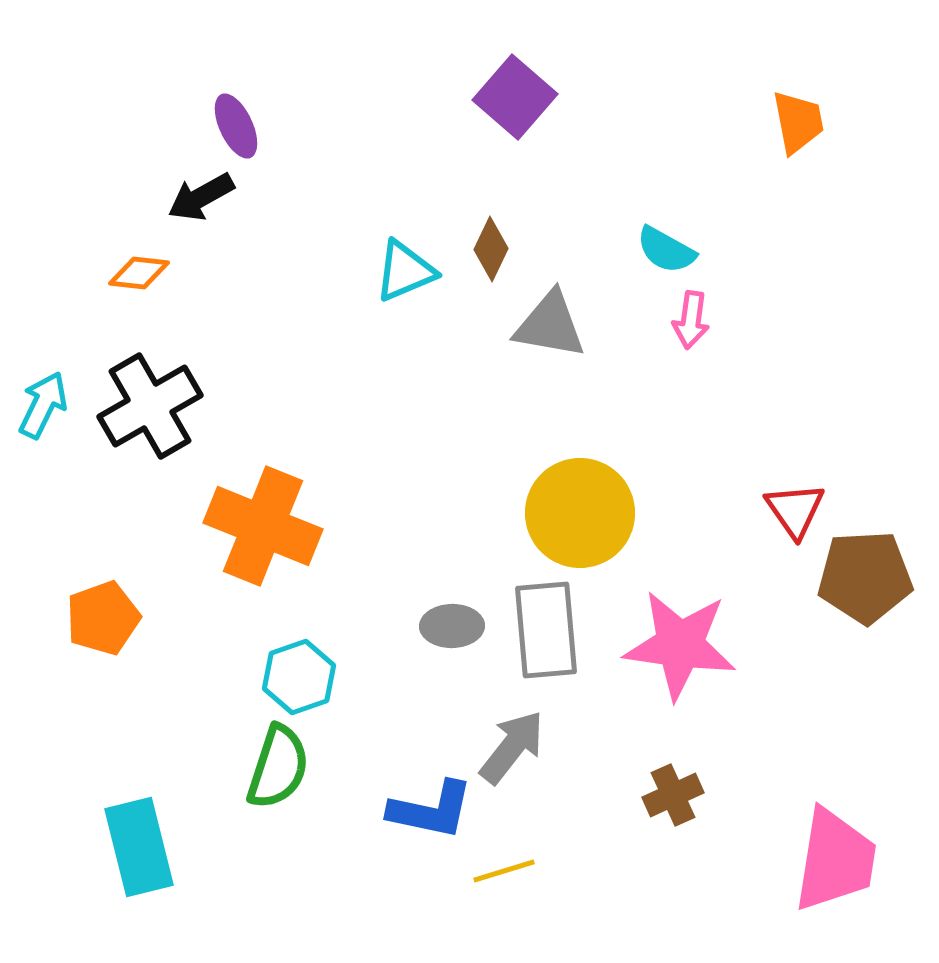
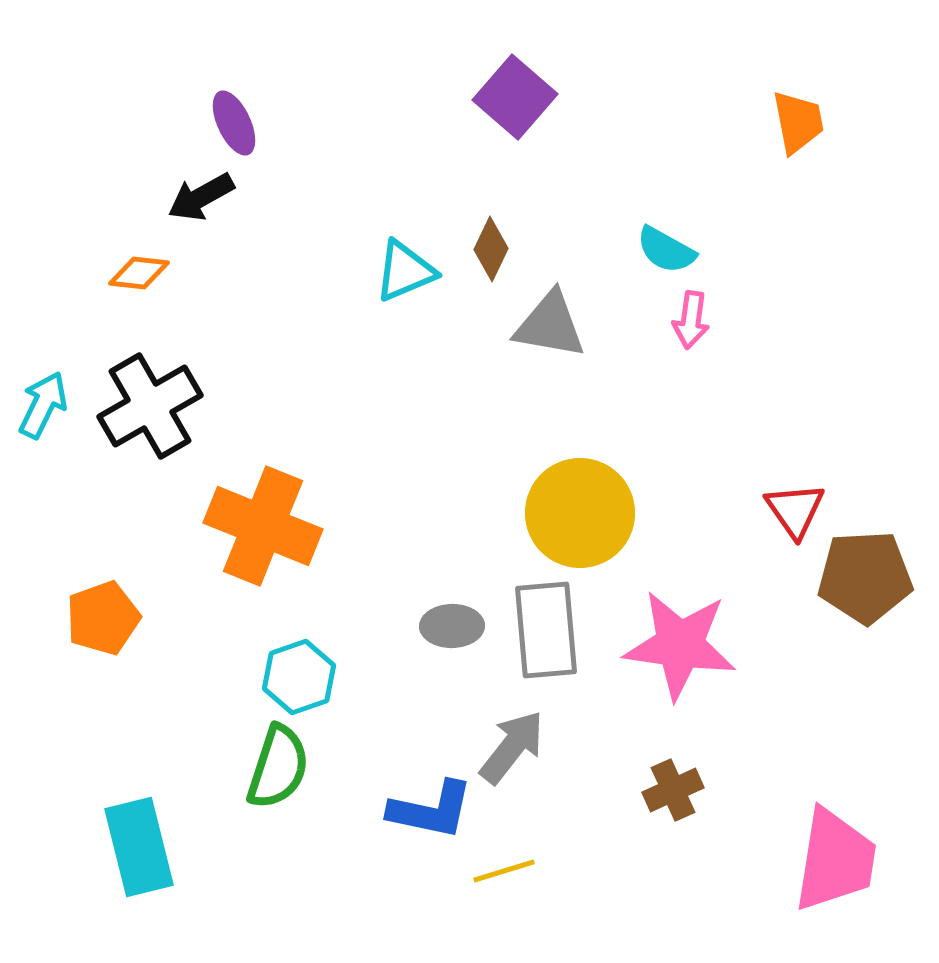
purple ellipse: moved 2 px left, 3 px up
brown cross: moved 5 px up
